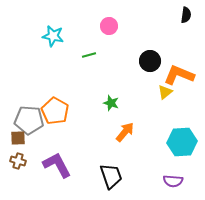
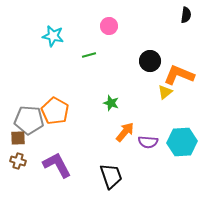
purple semicircle: moved 25 px left, 39 px up
